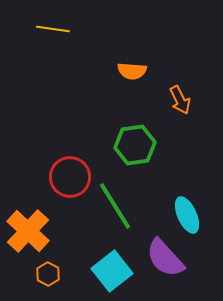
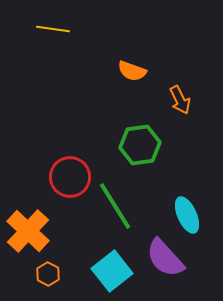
orange semicircle: rotated 16 degrees clockwise
green hexagon: moved 5 px right
